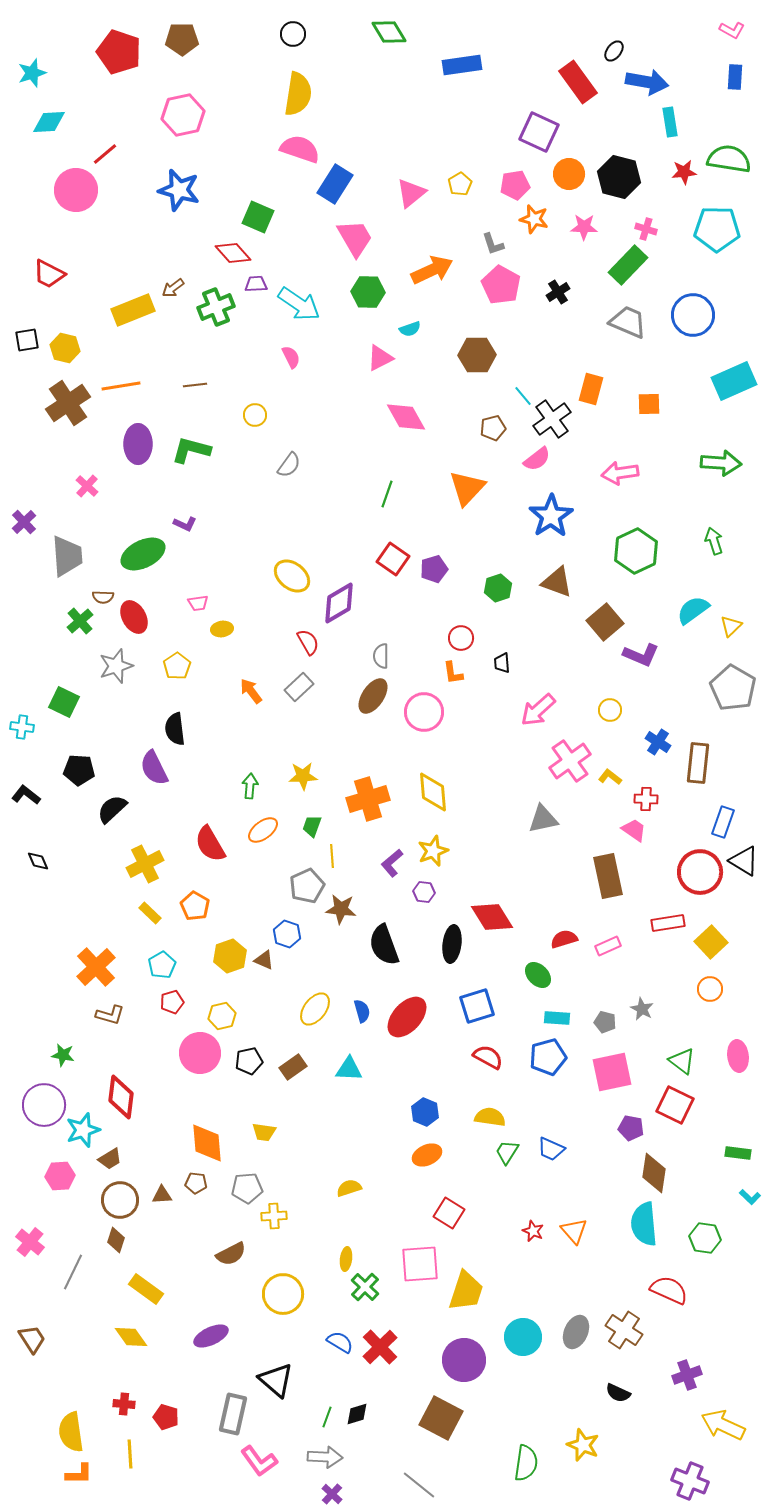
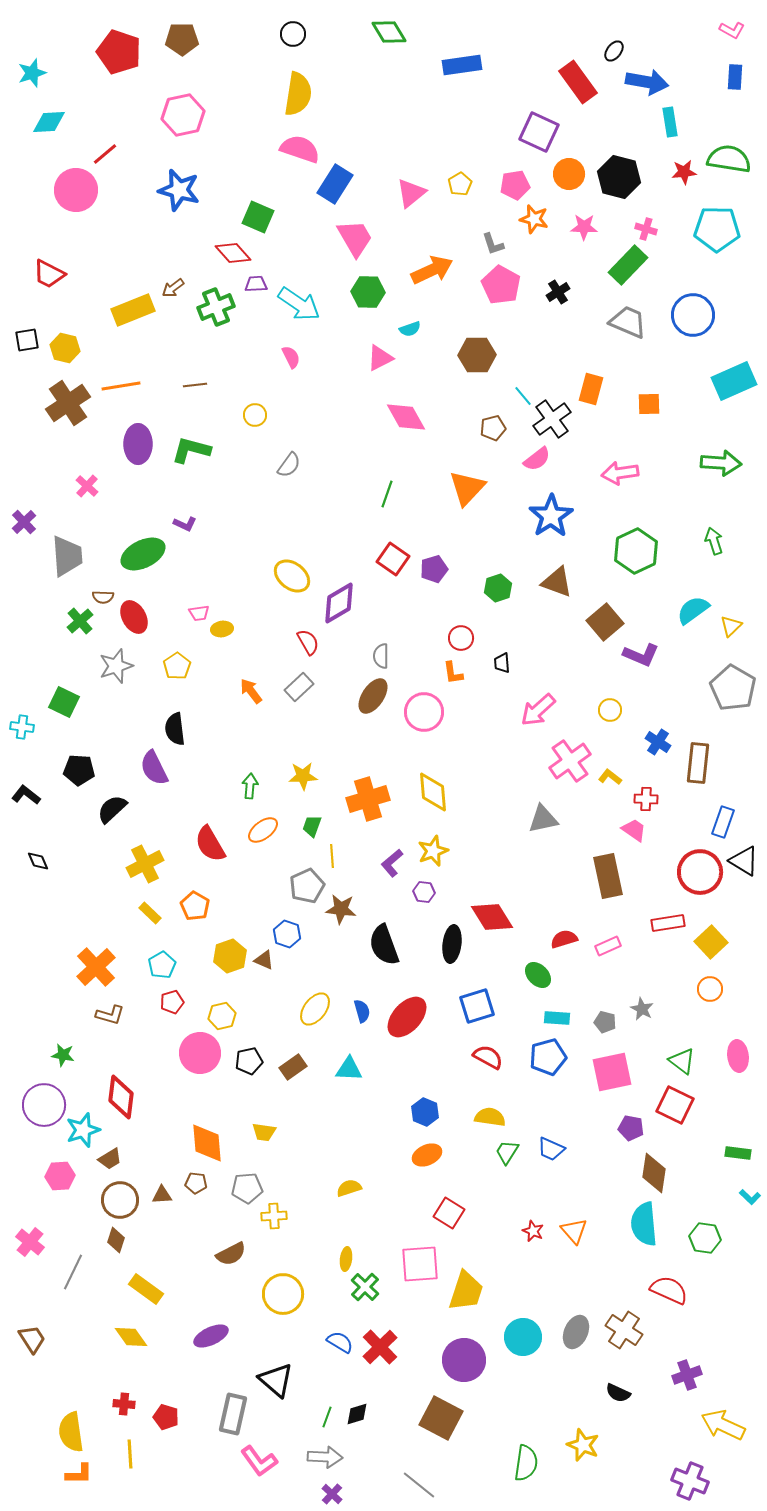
pink trapezoid at (198, 603): moved 1 px right, 10 px down
